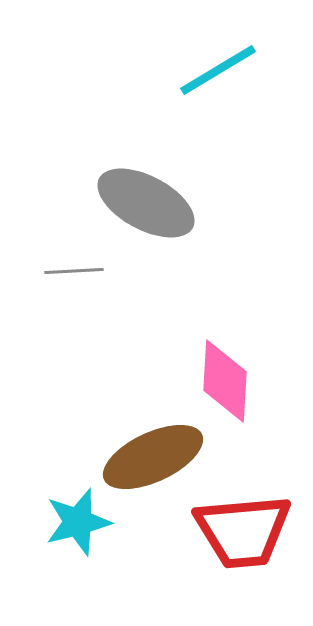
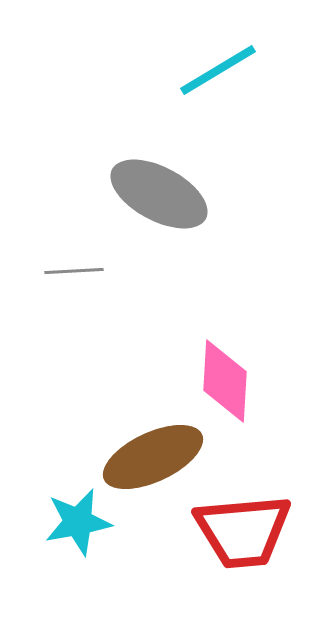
gray ellipse: moved 13 px right, 9 px up
cyan star: rotated 4 degrees clockwise
